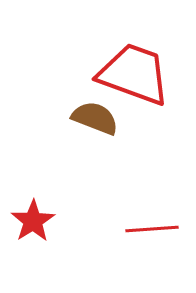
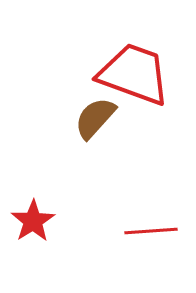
brown semicircle: rotated 69 degrees counterclockwise
red line: moved 1 px left, 2 px down
